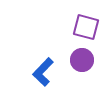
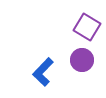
purple square: moved 1 px right; rotated 16 degrees clockwise
